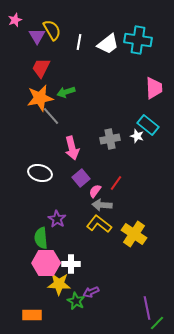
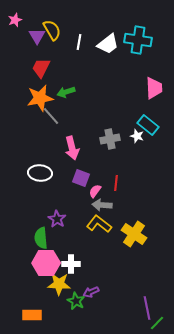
white ellipse: rotated 10 degrees counterclockwise
purple square: rotated 30 degrees counterclockwise
red line: rotated 28 degrees counterclockwise
